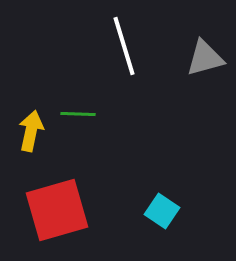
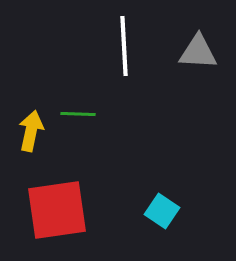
white line: rotated 14 degrees clockwise
gray triangle: moved 7 px left, 6 px up; rotated 18 degrees clockwise
red square: rotated 8 degrees clockwise
